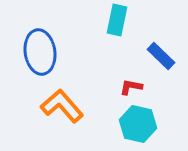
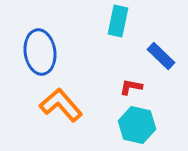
cyan rectangle: moved 1 px right, 1 px down
orange L-shape: moved 1 px left, 1 px up
cyan hexagon: moved 1 px left, 1 px down
